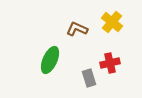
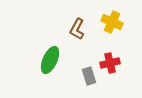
yellow cross: rotated 15 degrees counterclockwise
brown L-shape: rotated 85 degrees counterclockwise
gray rectangle: moved 2 px up
